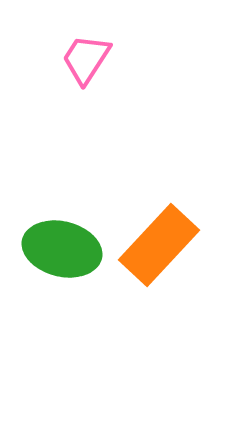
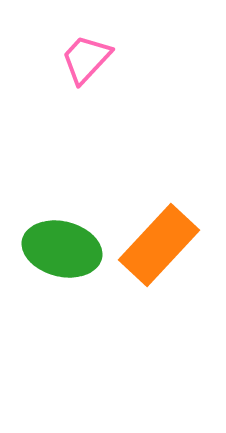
pink trapezoid: rotated 10 degrees clockwise
